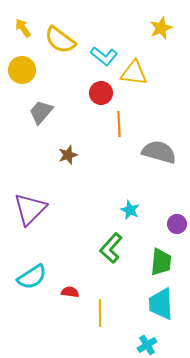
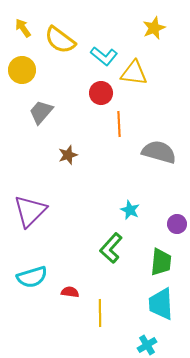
yellow star: moved 7 px left
purple triangle: moved 2 px down
cyan semicircle: rotated 16 degrees clockwise
